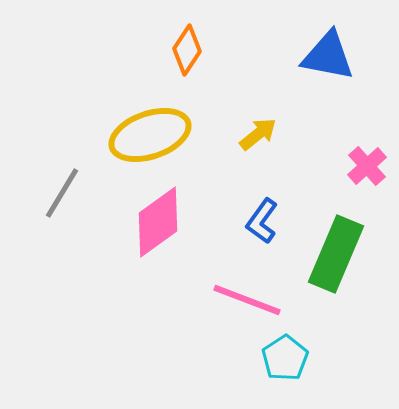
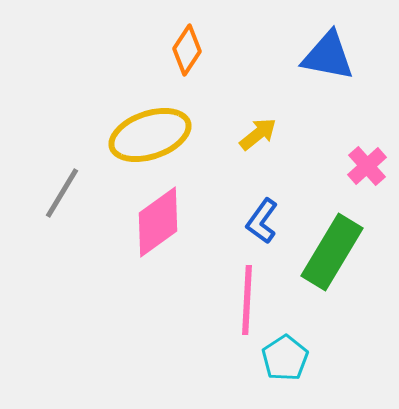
green rectangle: moved 4 px left, 2 px up; rotated 8 degrees clockwise
pink line: rotated 72 degrees clockwise
